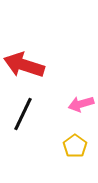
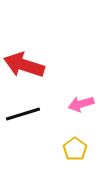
black line: rotated 48 degrees clockwise
yellow pentagon: moved 3 px down
